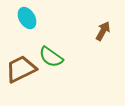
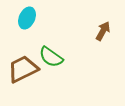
cyan ellipse: rotated 55 degrees clockwise
brown trapezoid: moved 2 px right
